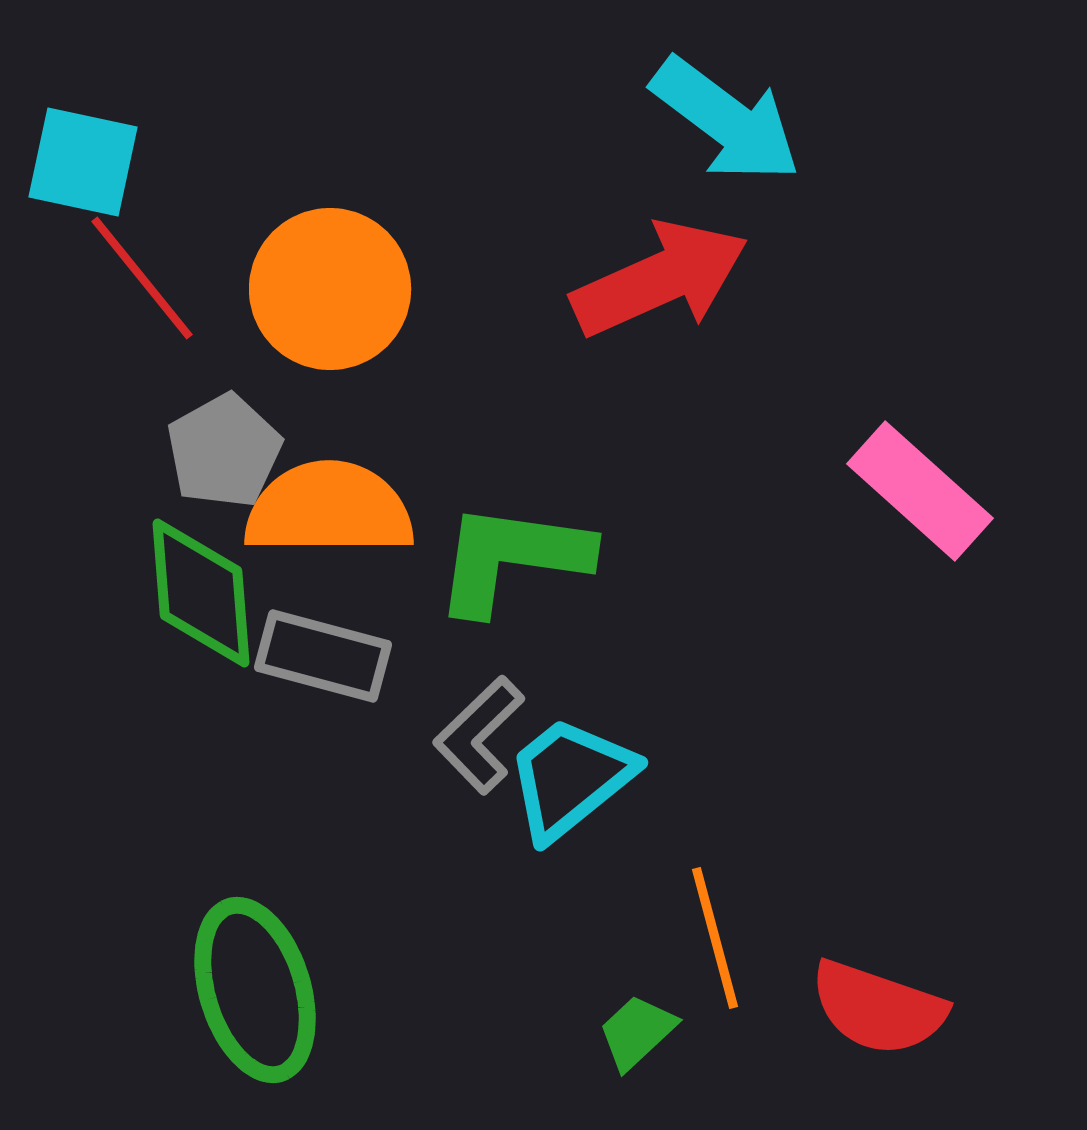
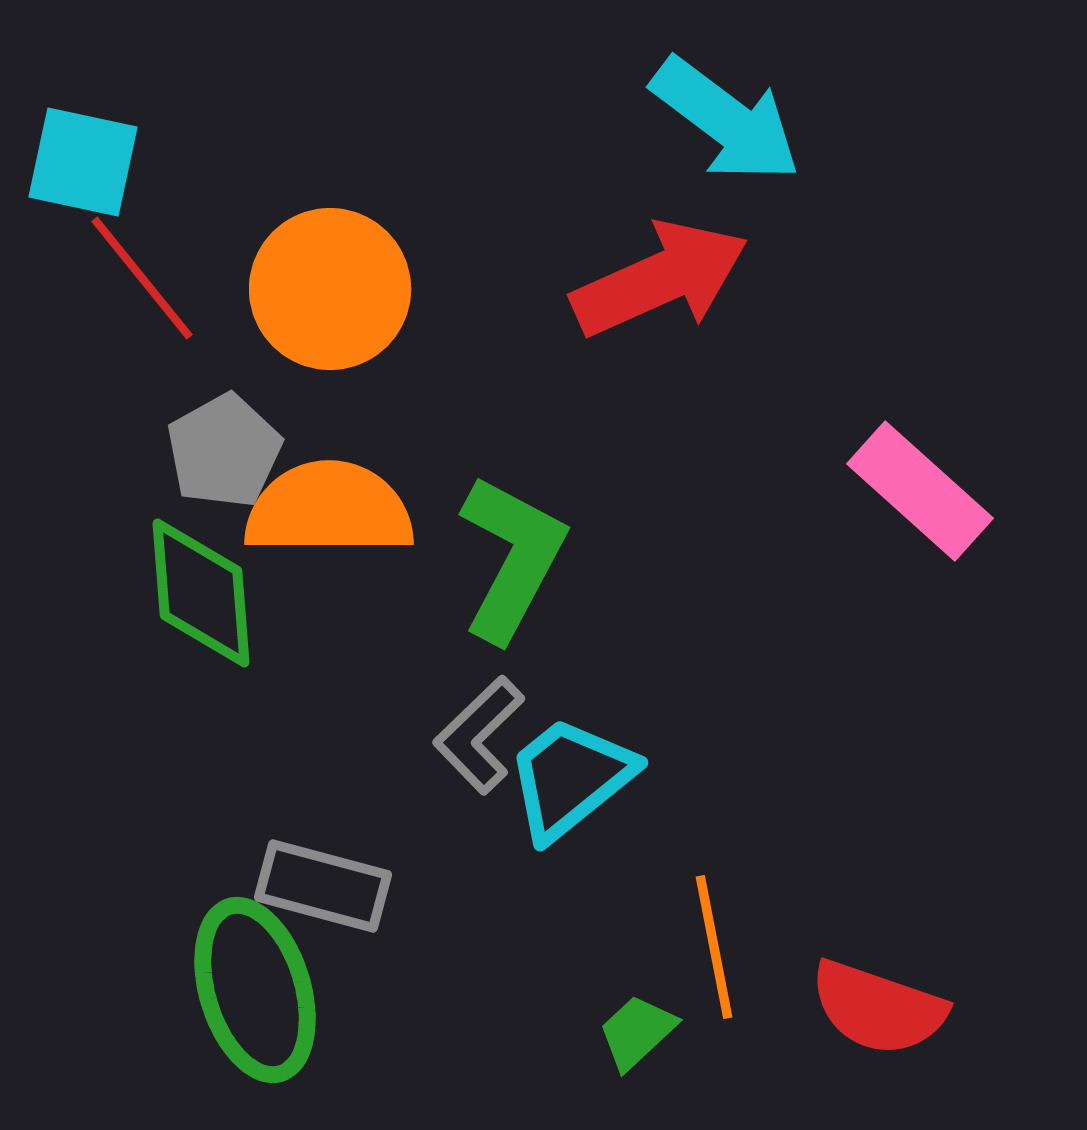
green L-shape: rotated 110 degrees clockwise
gray rectangle: moved 230 px down
orange line: moved 1 px left, 9 px down; rotated 4 degrees clockwise
